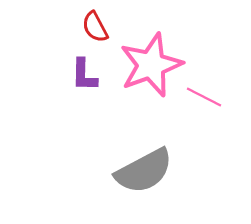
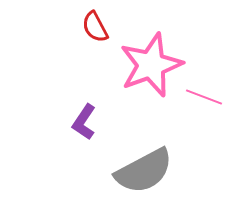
purple L-shape: moved 47 px down; rotated 33 degrees clockwise
pink line: rotated 6 degrees counterclockwise
